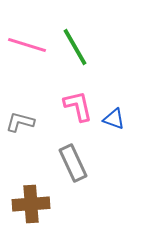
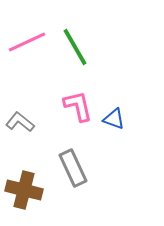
pink line: moved 3 px up; rotated 42 degrees counterclockwise
gray L-shape: rotated 24 degrees clockwise
gray rectangle: moved 5 px down
brown cross: moved 7 px left, 14 px up; rotated 18 degrees clockwise
